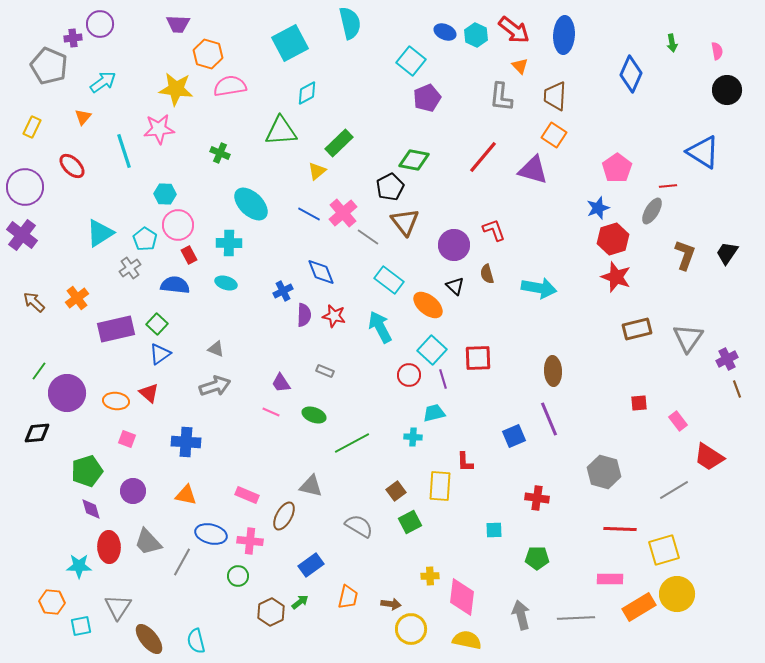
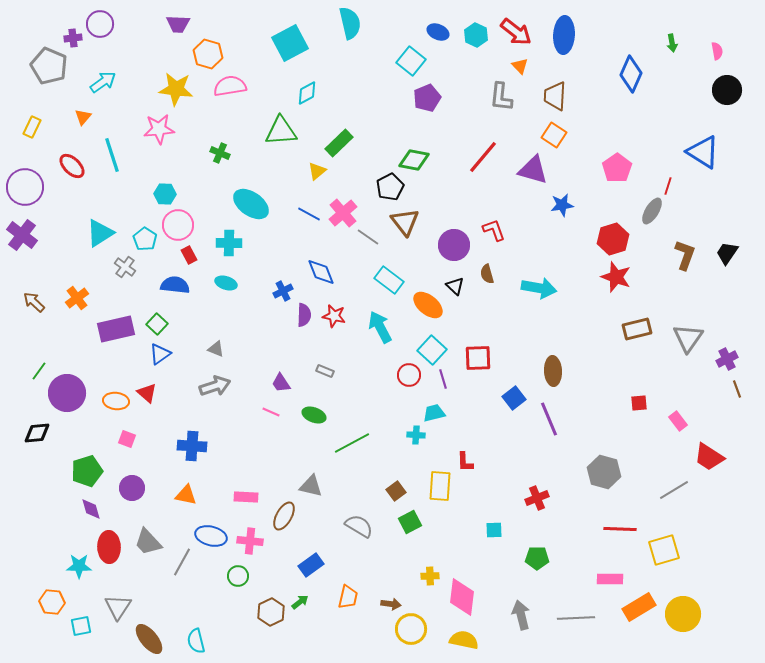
red arrow at (514, 30): moved 2 px right, 2 px down
blue ellipse at (445, 32): moved 7 px left
cyan line at (124, 151): moved 12 px left, 4 px down
red line at (668, 186): rotated 66 degrees counterclockwise
cyan ellipse at (251, 204): rotated 9 degrees counterclockwise
blue star at (598, 208): moved 36 px left, 3 px up; rotated 10 degrees clockwise
gray cross at (130, 268): moved 5 px left, 1 px up; rotated 20 degrees counterclockwise
red triangle at (149, 393): moved 2 px left
blue square at (514, 436): moved 38 px up; rotated 15 degrees counterclockwise
cyan cross at (413, 437): moved 3 px right, 2 px up
blue cross at (186, 442): moved 6 px right, 4 px down
purple circle at (133, 491): moved 1 px left, 3 px up
pink rectangle at (247, 495): moved 1 px left, 2 px down; rotated 20 degrees counterclockwise
red cross at (537, 498): rotated 30 degrees counterclockwise
blue ellipse at (211, 534): moved 2 px down
yellow circle at (677, 594): moved 6 px right, 20 px down
yellow semicircle at (467, 640): moved 3 px left
